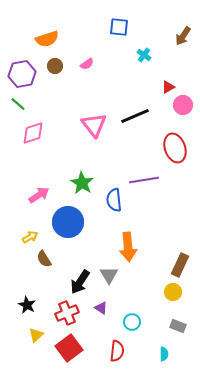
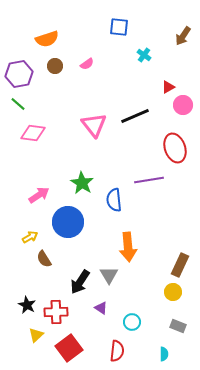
purple hexagon: moved 3 px left
pink diamond: rotated 25 degrees clockwise
purple line: moved 5 px right
red cross: moved 11 px left, 1 px up; rotated 20 degrees clockwise
